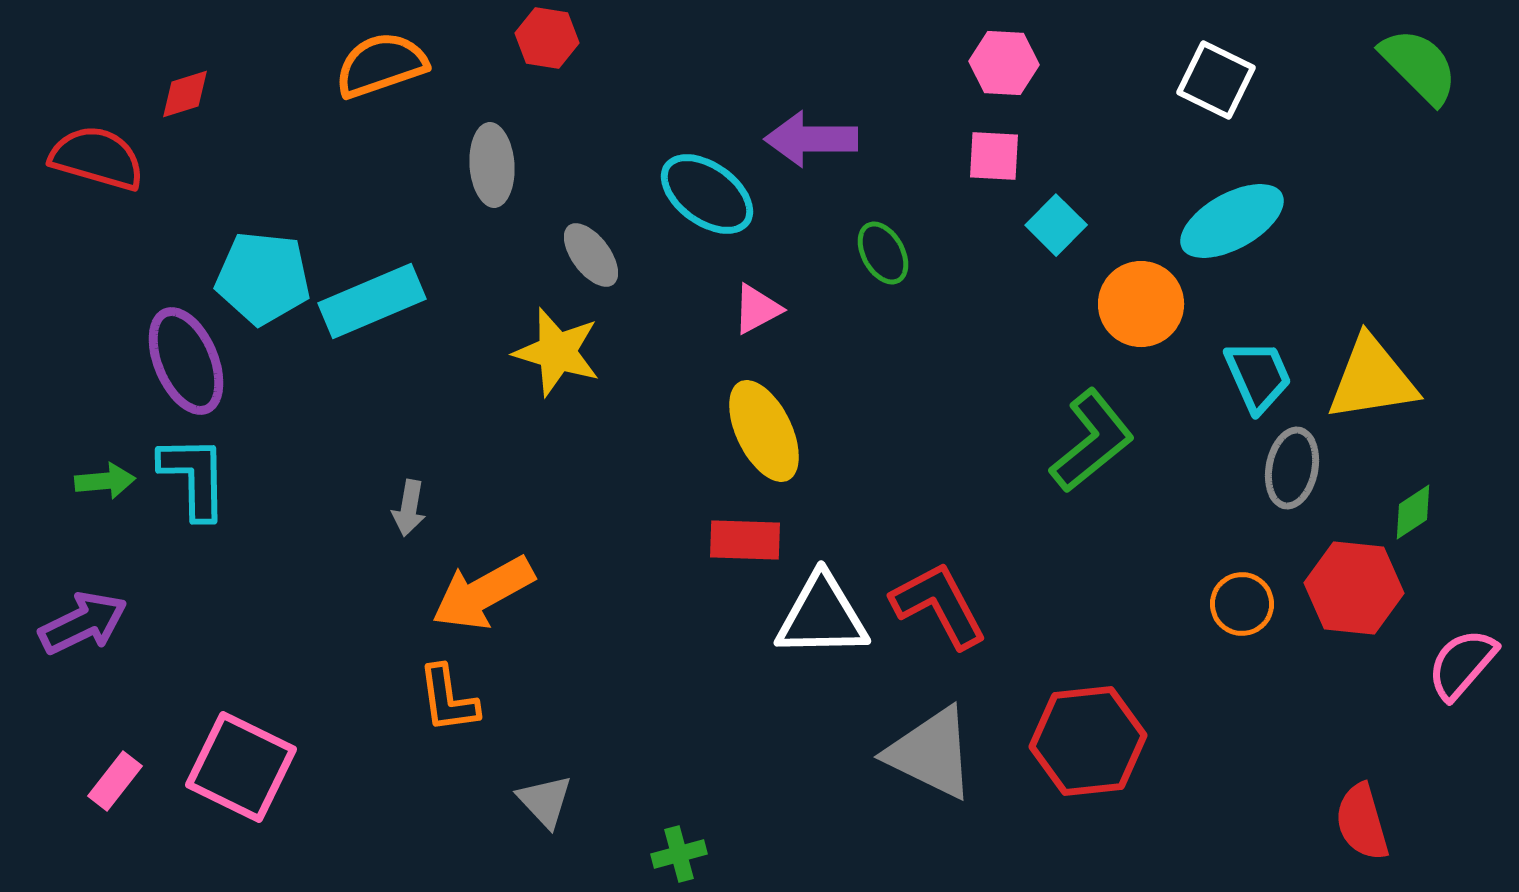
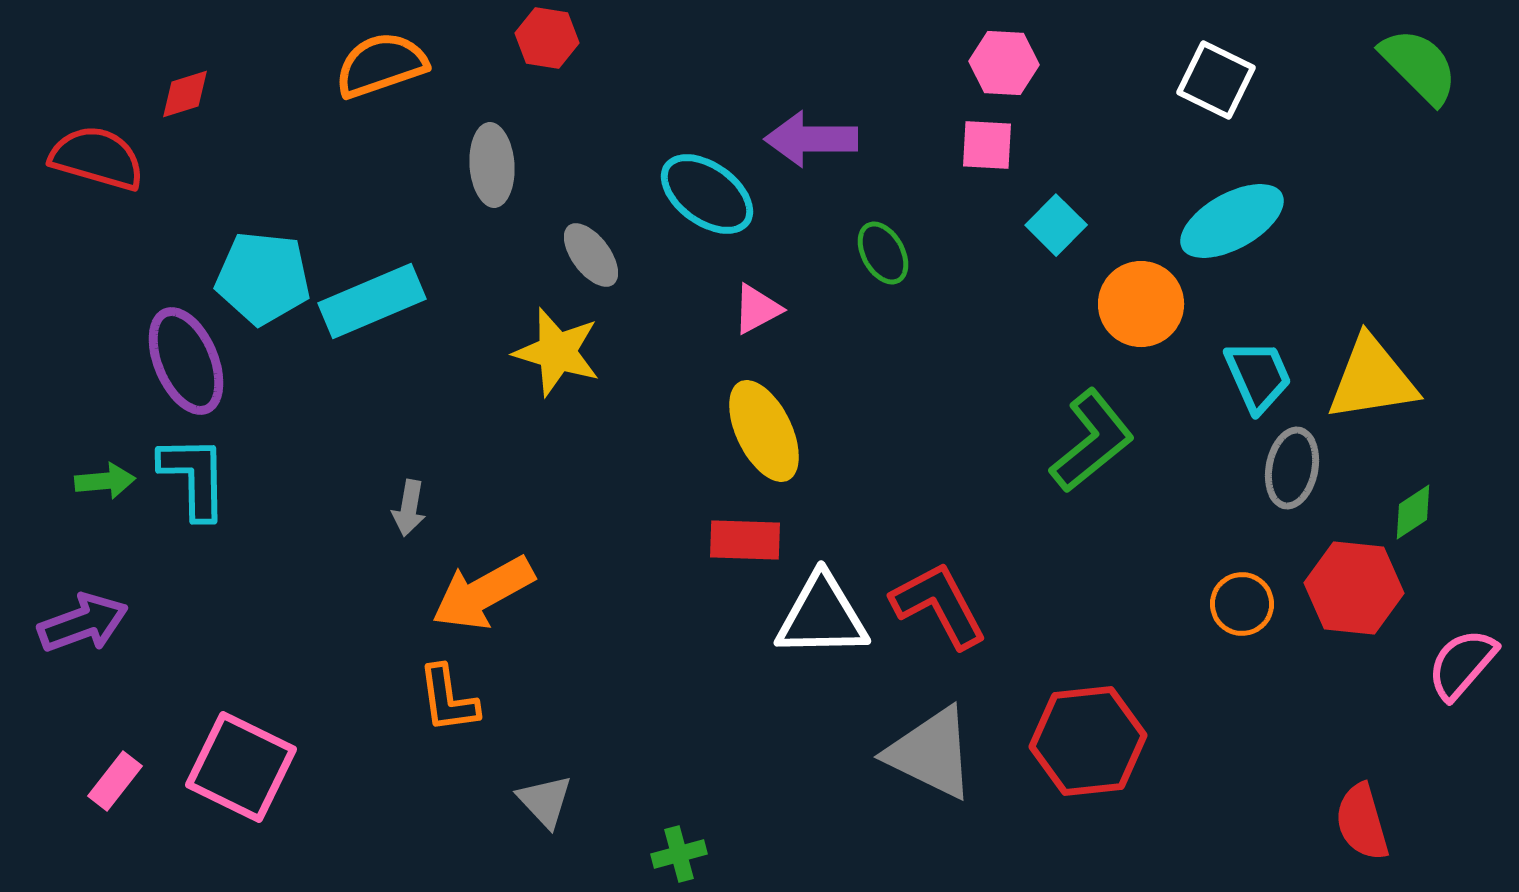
pink square at (994, 156): moved 7 px left, 11 px up
purple arrow at (83, 623): rotated 6 degrees clockwise
